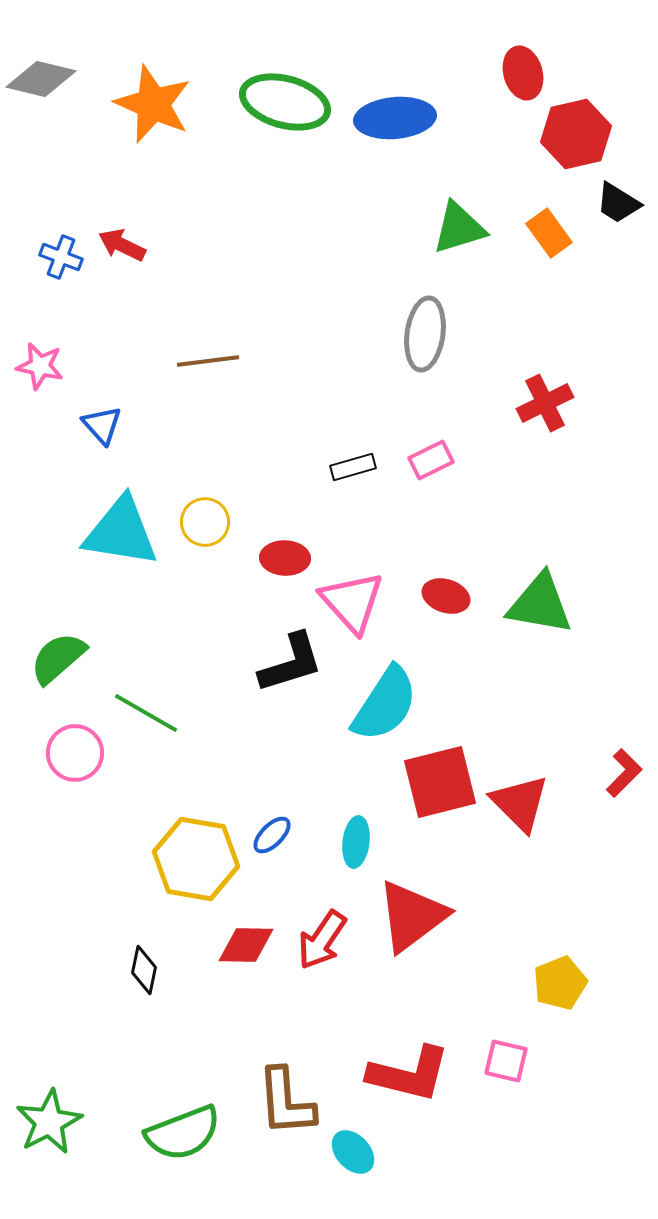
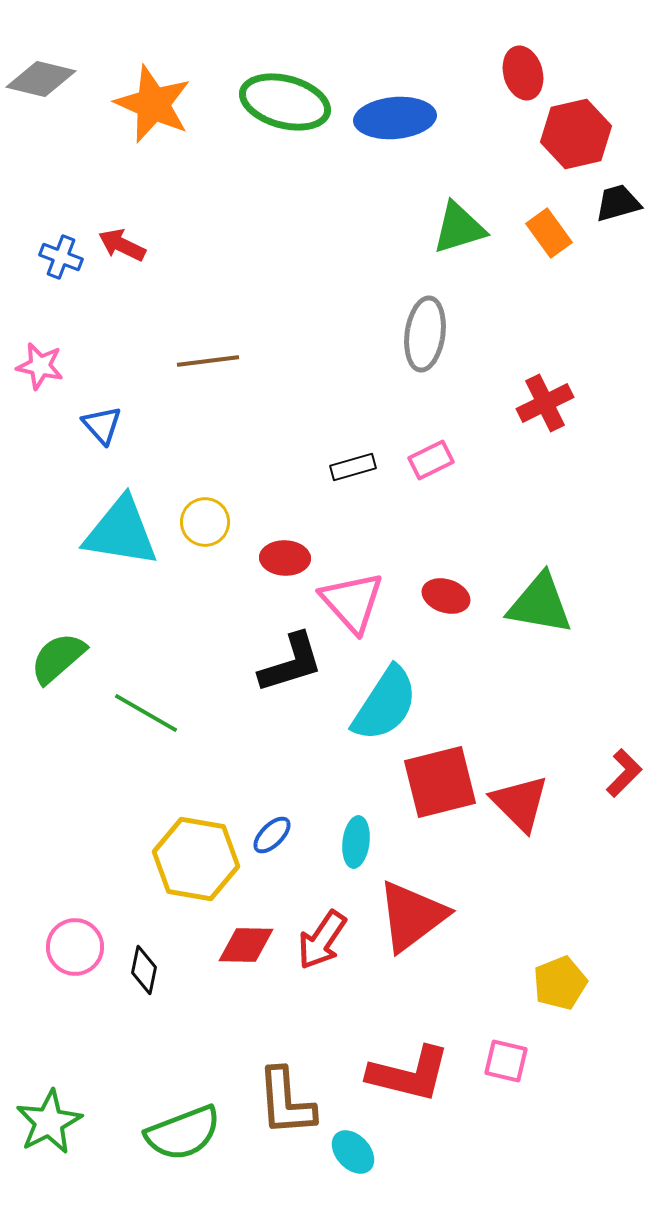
black trapezoid at (618, 203): rotated 132 degrees clockwise
pink circle at (75, 753): moved 194 px down
